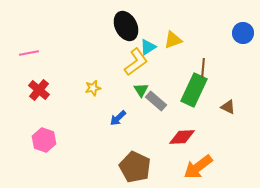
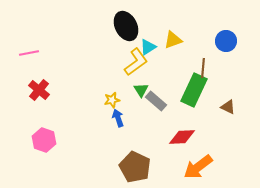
blue circle: moved 17 px left, 8 px down
yellow star: moved 19 px right, 12 px down
blue arrow: rotated 114 degrees clockwise
